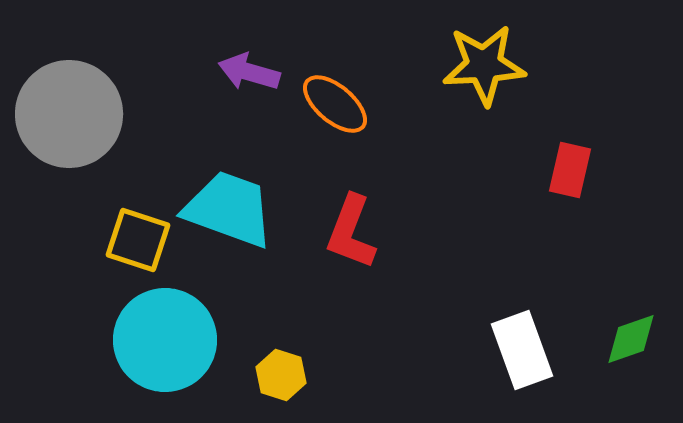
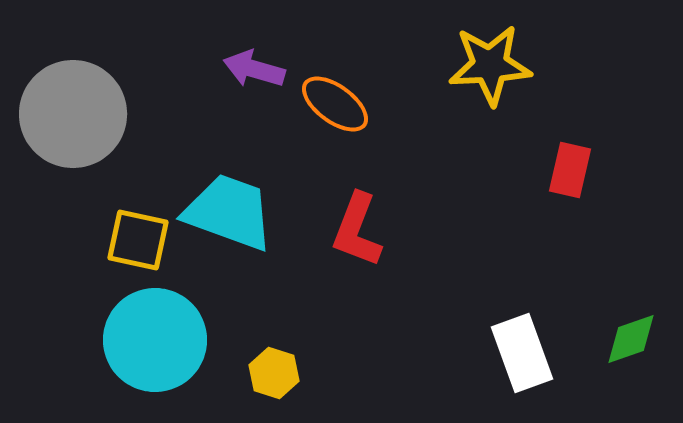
yellow star: moved 6 px right
purple arrow: moved 5 px right, 3 px up
orange ellipse: rotated 4 degrees counterclockwise
gray circle: moved 4 px right
cyan trapezoid: moved 3 px down
red L-shape: moved 6 px right, 2 px up
yellow square: rotated 6 degrees counterclockwise
cyan circle: moved 10 px left
white rectangle: moved 3 px down
yellow hexagon: moved 7 px left, 2 px up
